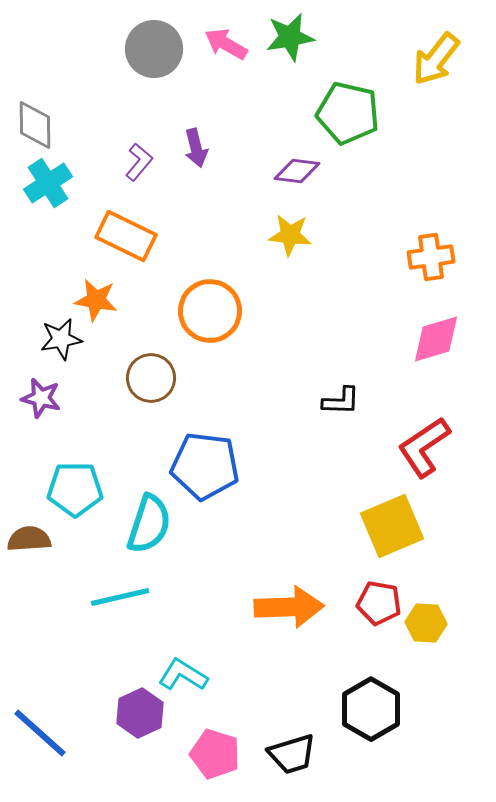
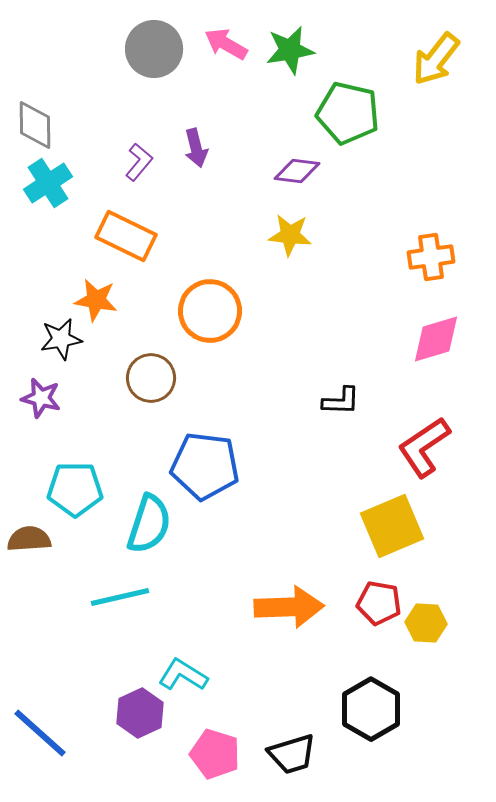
green star: moved 13 px down
